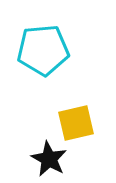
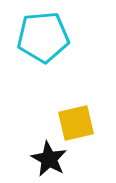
cyan pentagon: moved 13 px up
